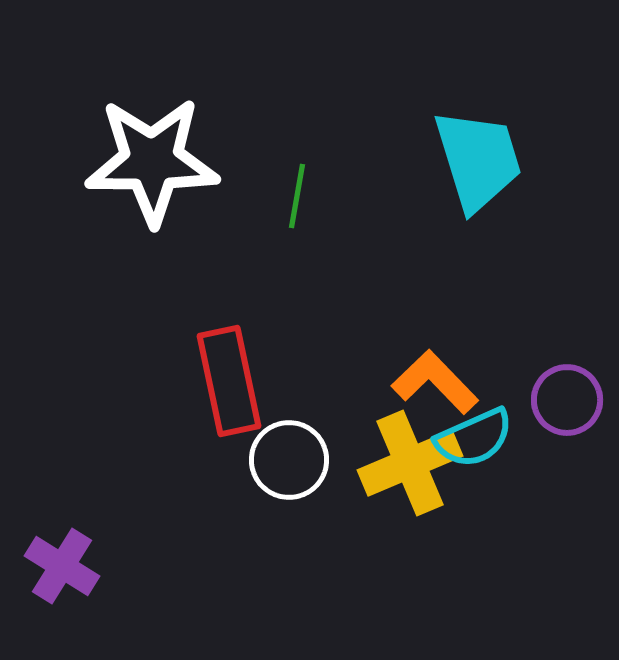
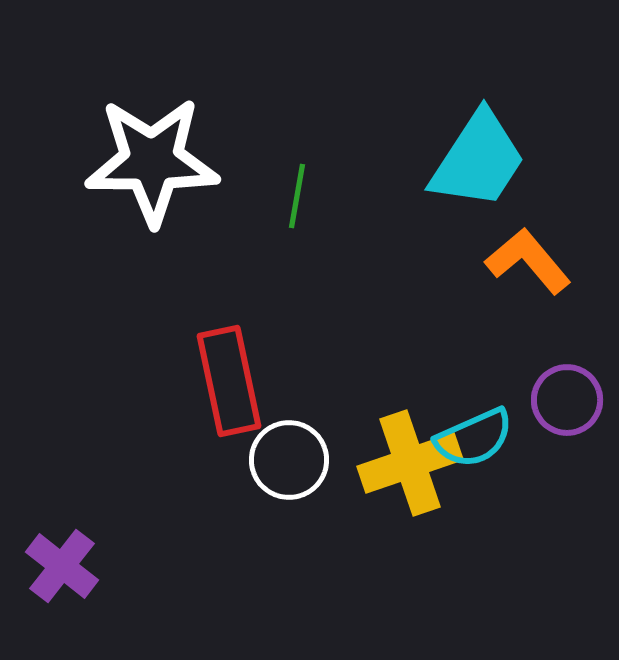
cyan trapezoid: rotated 50 degrees clockwise
orange L-shape: moved 93 px right, 121 px up; rotated 4 degrees clockwise
yellow cross: rotated 4 degrees clockwise
purple cross: rotated 6 degrees clockwise
